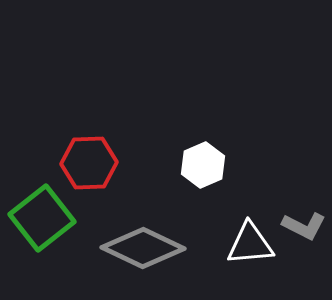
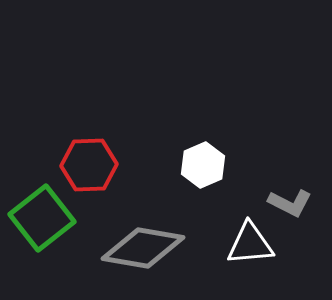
red hexagon: moved 2 px down
gray L-shape: moved 14 px left, 23 px up
gray diamond: rotated 16 degrees counterclockwise
